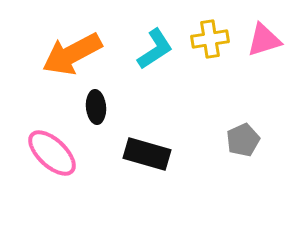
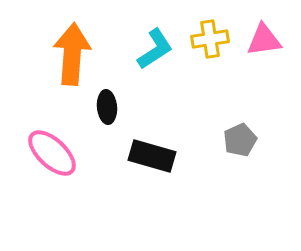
pink triangle: rotated 9 degrees clockwise
orange arrow: rotated 122 degrees clockwise
black ellipse: moved 11 px right
gray pentagon: moved 3 px left
black rectangle: moved 5 px right, 2 px down
